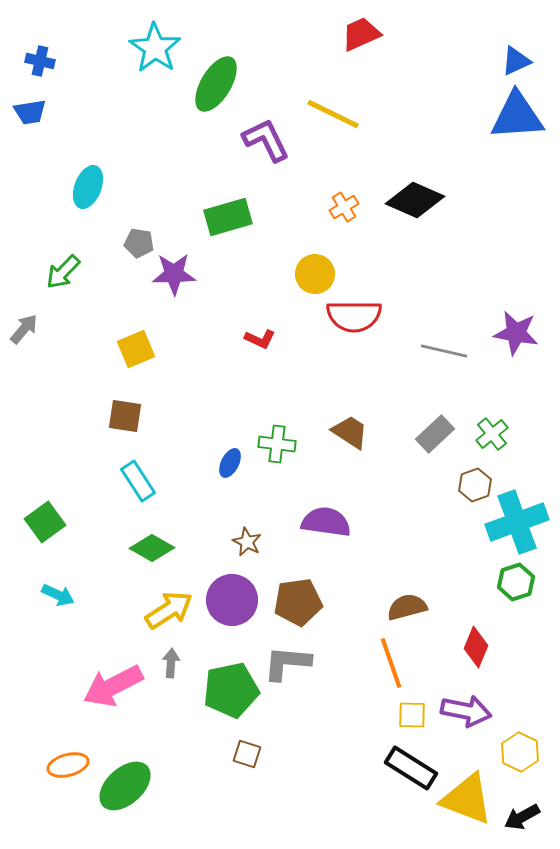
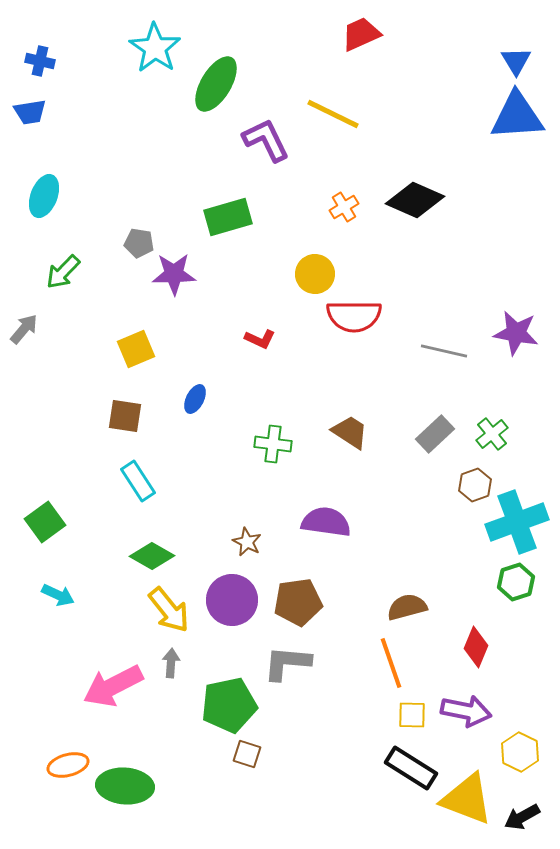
blue triangle at (516, 61): rotated 36 degrees counterclockwise
cyan ellipse at (88, 187): moved 44 px left, 9 px down
green cross at (277, 444): moved 4 px left
blue ellipse at (230, 463): moved 35 px left, 64 px up
green diamond at (152, 548): moved 8 px down
yellow arrow at (169, 610): rotated 84 degrees clockwise
green pentagon at (231, 690): moved 2 px left, 15 px down
green ellipse at (125, 786): rotated 46 degrees clockwise
